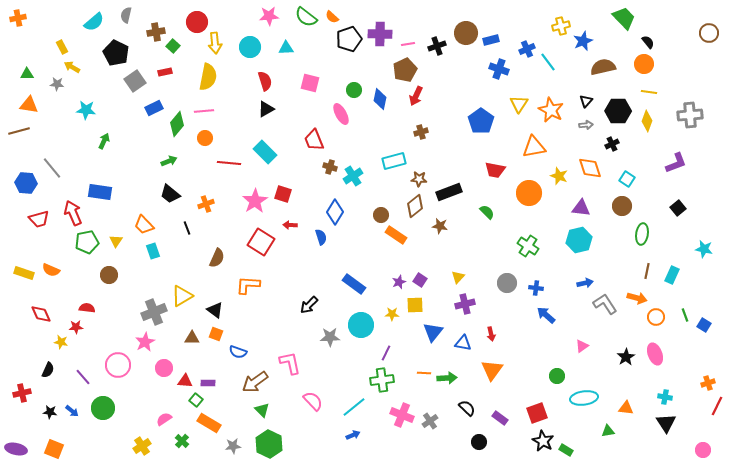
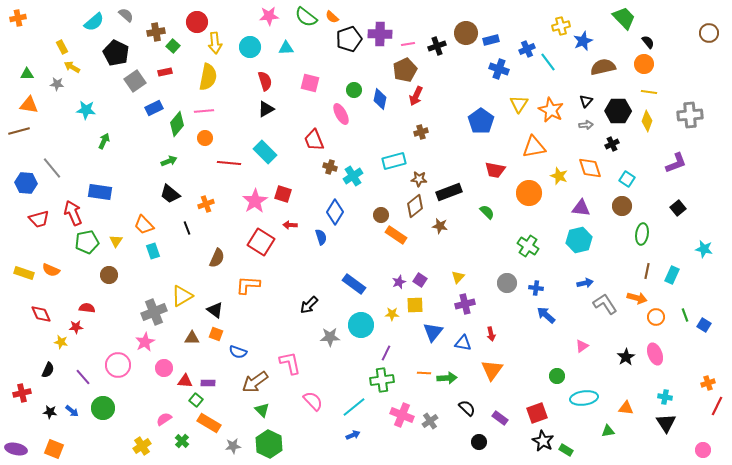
gray semicircle at (126, 15): rotated 119 degrees clockwise
